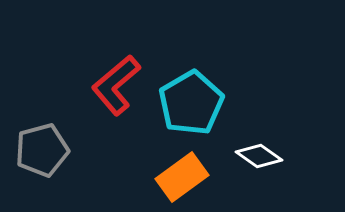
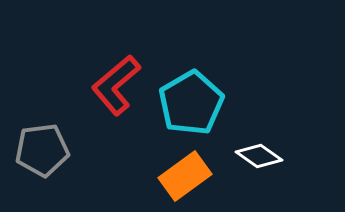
gray pentagon: rotated 8 degrees clockwise
orange rectangle: moved 3 px right, 1 px up
